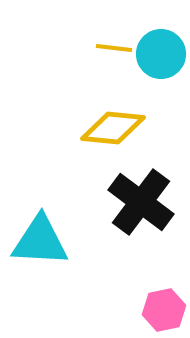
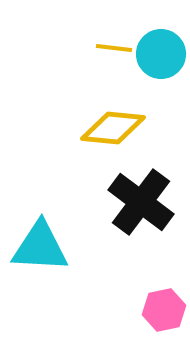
cyan triangle: moved 6 px down
